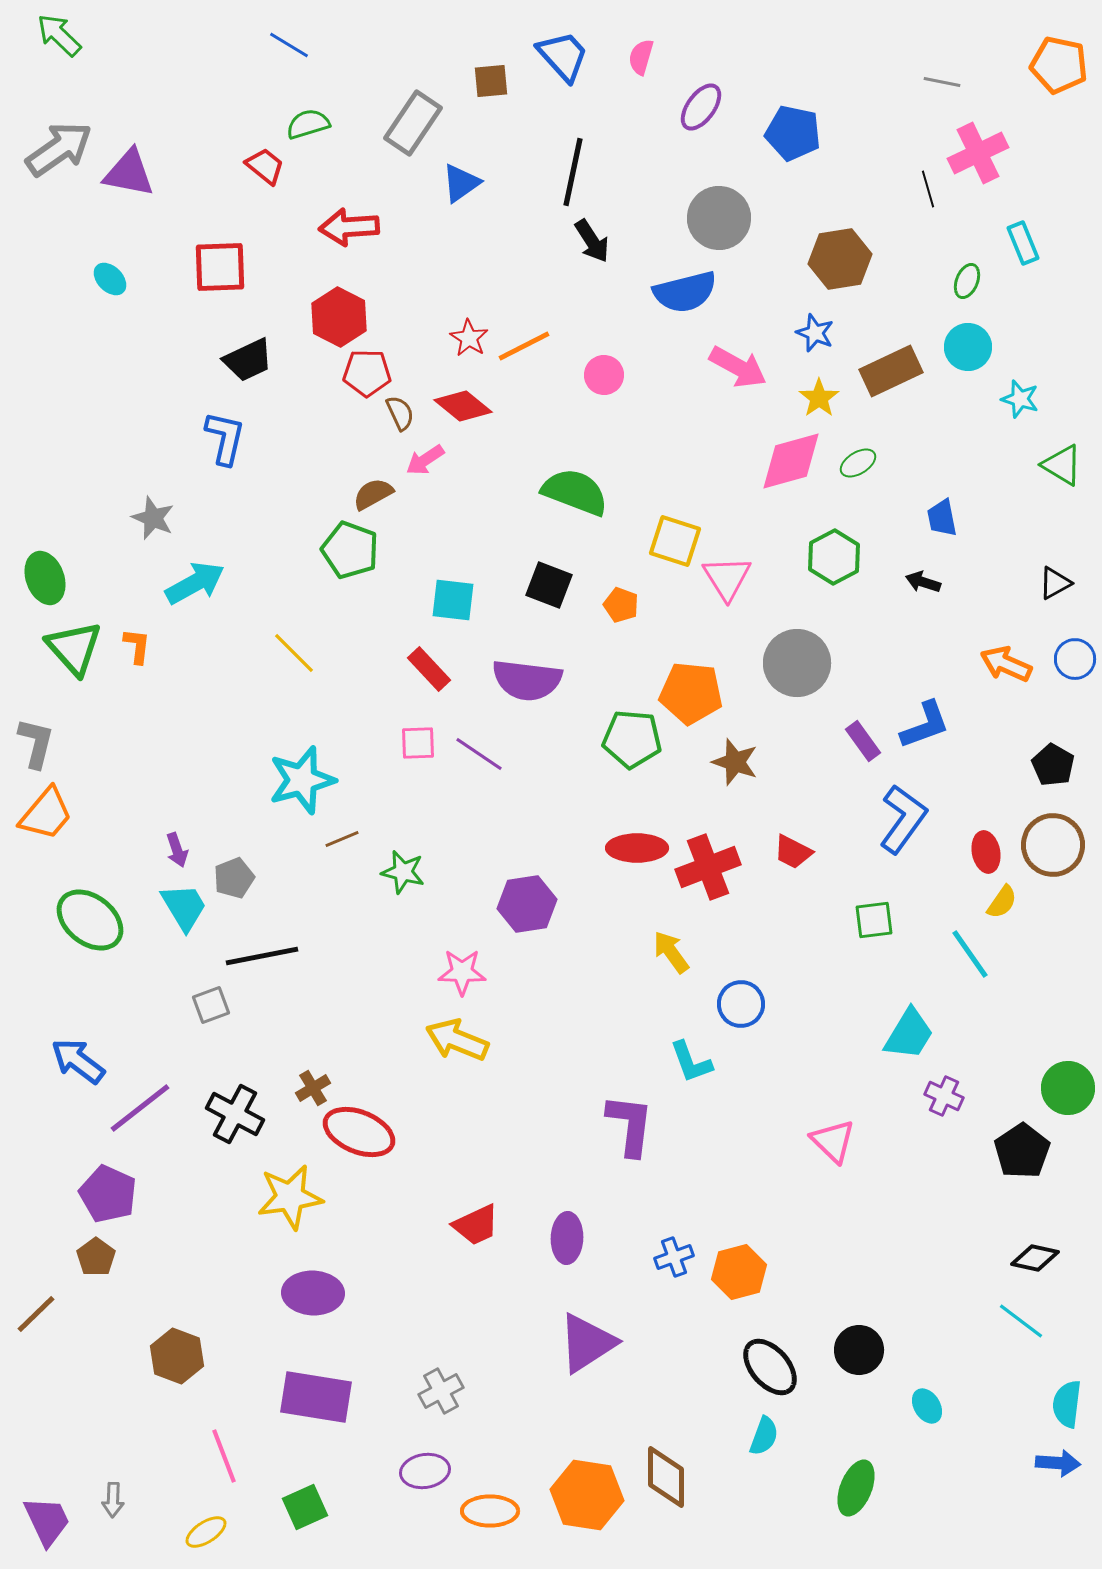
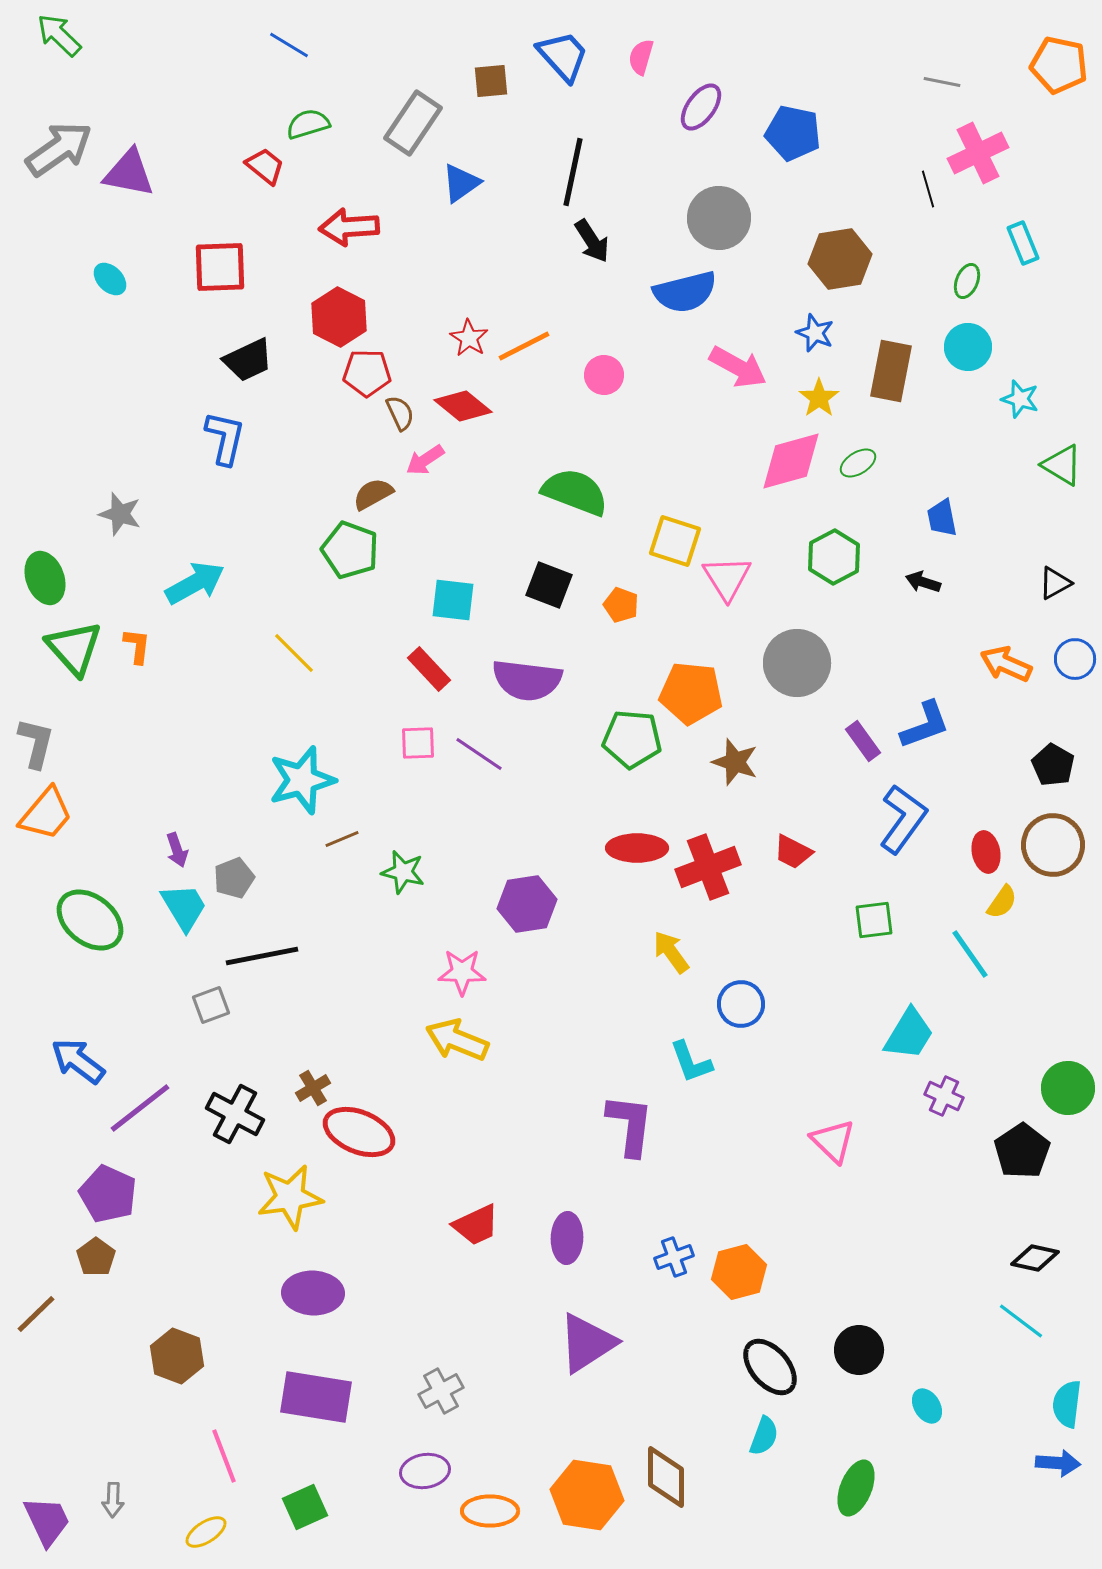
brown rectangle at (891, 371): rotated 54 degrees counterclockwise
gray star at (153, 518): moved 33 px left, 4 px up; rotated 6 degrees counterclockwise
